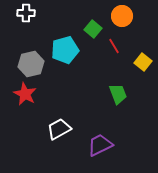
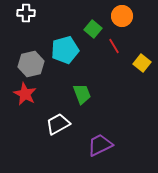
yellow square: moved 1 px left, 1 px down
green trapezoid: moved 36 px left
white trapezoid: moved 1 px left, 5 px up
